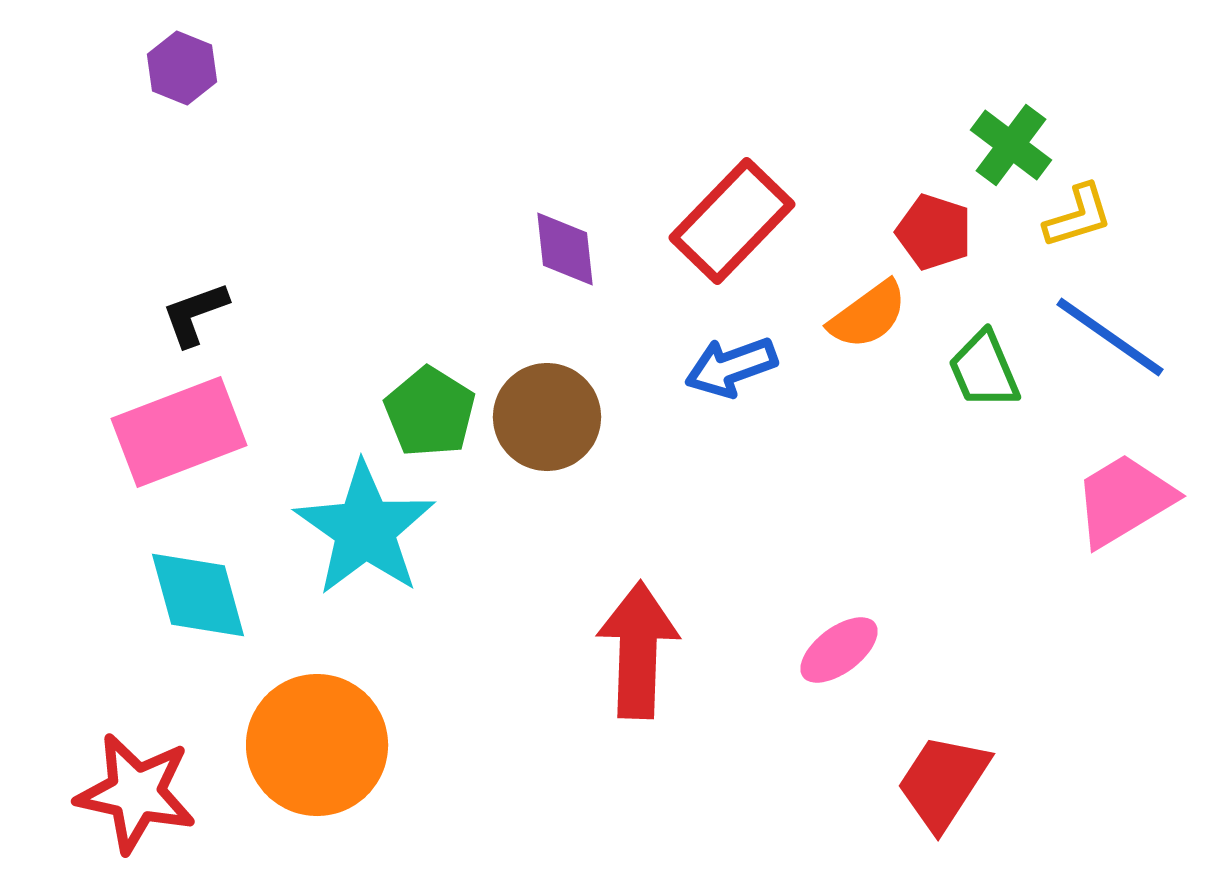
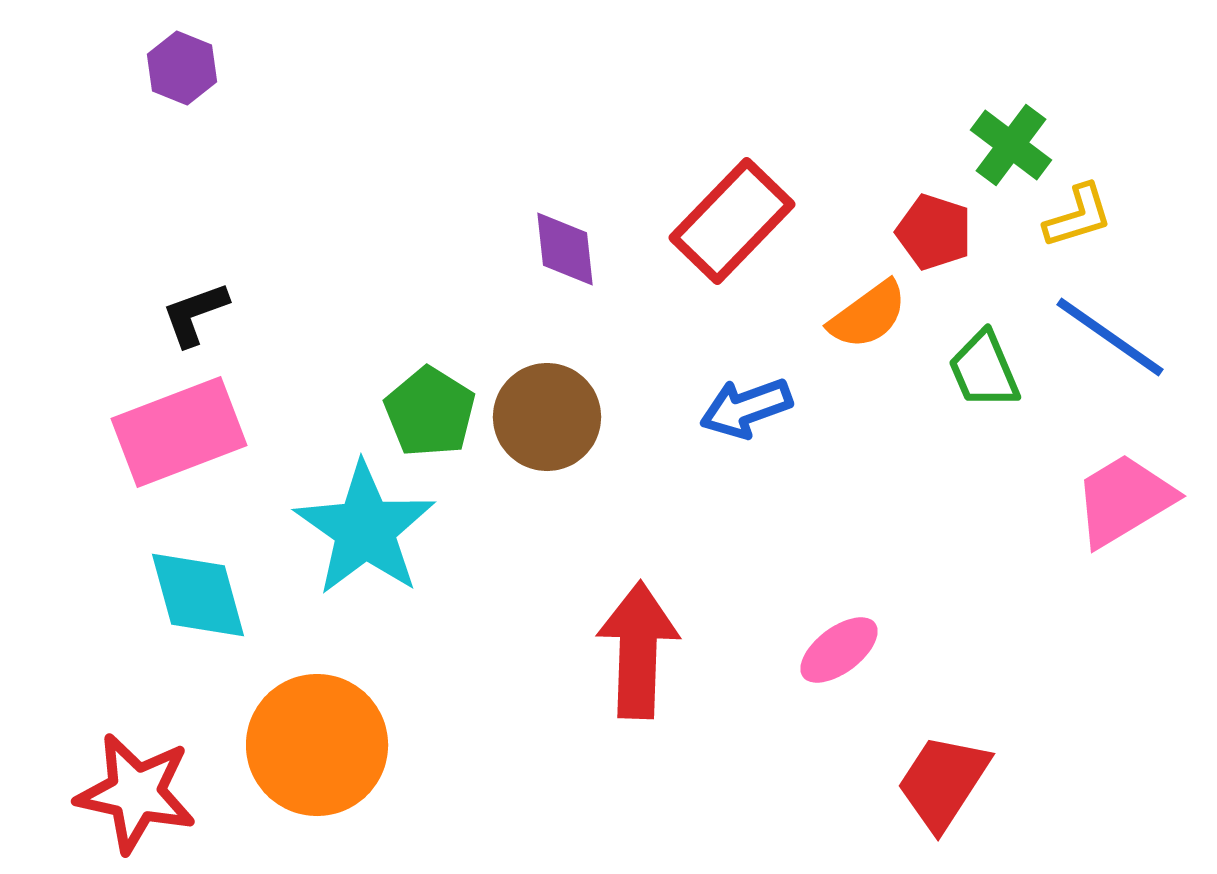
blue arrow: moved 15 px right, 41 px down
